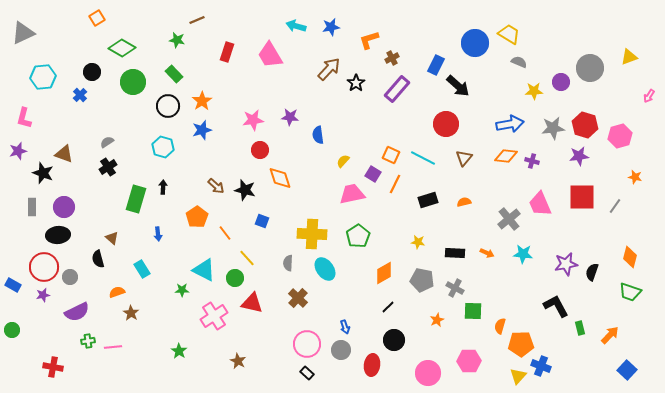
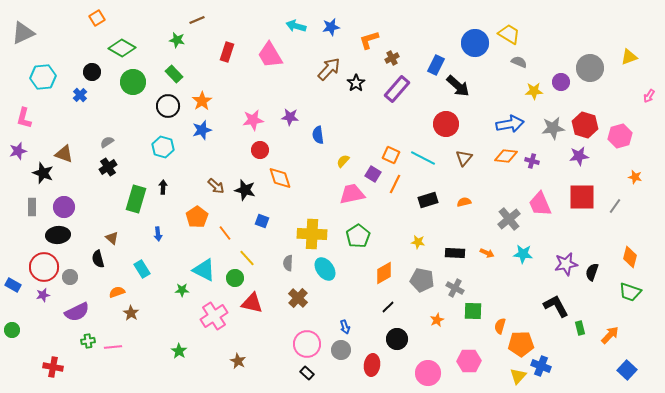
black circle at (394, 340): moved 3 px right, 1 px up
